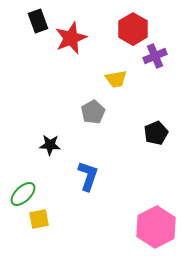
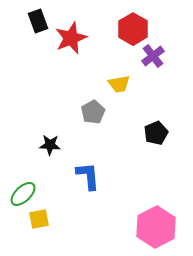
purple cross: moved 2 px left; rotated 15 degrees counterclockwise
yellow trapezoid: moved 3 px right, 5 px down
blue L-shape: rotated 24 degrees counterclockwise
